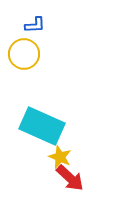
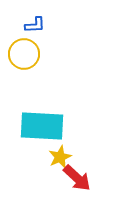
cyan rectangle: rotated 21 degrees counterclockwise
yellow star: rotated 25 degrees clockwise
red arrow: moved 7 px right
